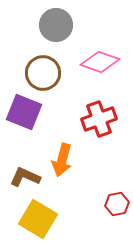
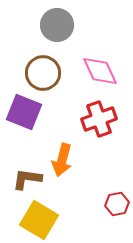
gray circle: moved 1 px right
pink diamond: moved 9 px down; rotated 45 degrees clockwise
brown L-shape: moved 2 px right, 2 px down; rotated 16 degrees counterclockwise
yellow square: moved 1 px right, 1 px down
